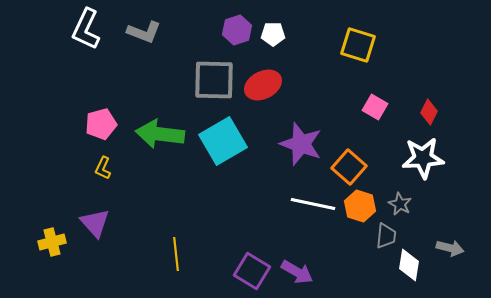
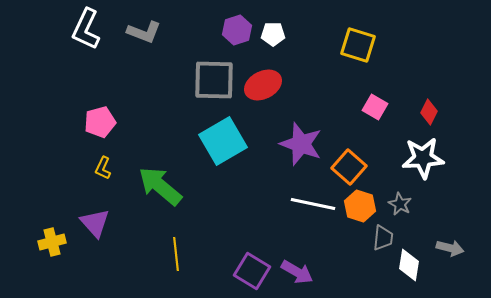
pink pentagon: moved 1 px left, 2 px up
green arrow: moved 52 px down; rotated 33 degrees clockwise
gray trapezoid: moved 3 px left, 2 px down
